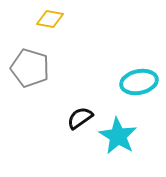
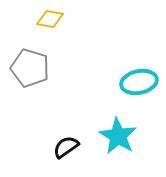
black semicircle: moved 14 px left, 29 px down
